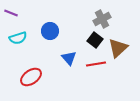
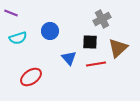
black square: moved 5 px left, 2 px down; rotated 35 degrees counterclockwise
